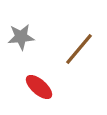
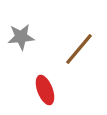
red ellipse: moved 6 px right, 3 px down; rotated 28 degrees clockwise
